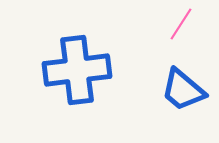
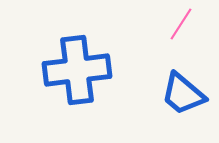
blue trapezoid: moved 4 px down
